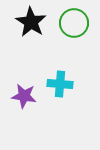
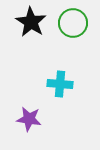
green circle: moved 1 px left
purple star: moved 5 px right, 23 px down
